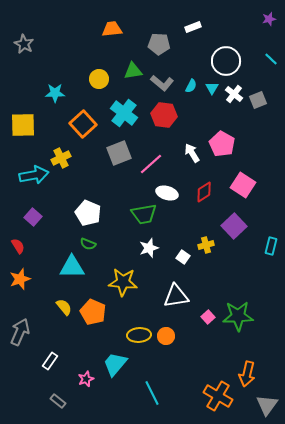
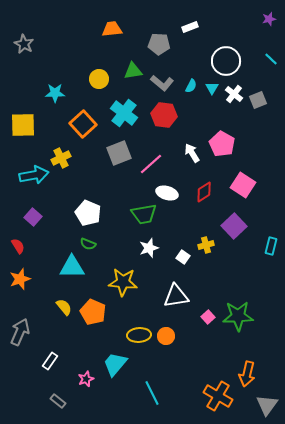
white rectangle at (193, 27): moved 3 px left
